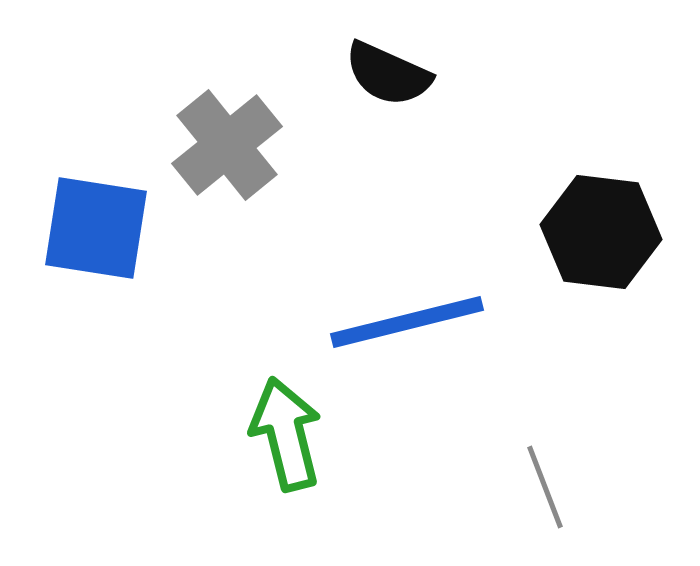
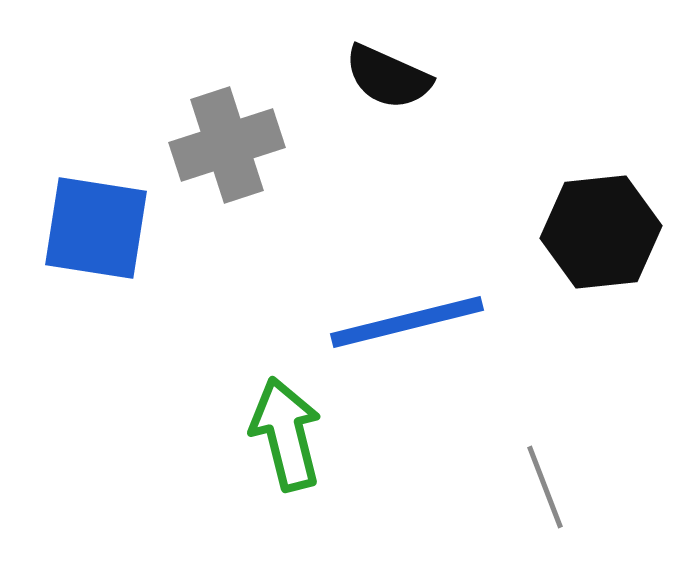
black semicircle: moved 3 px down
gray cross: rotated 21 degrees clockwise
black hexagon: rotated 13 degrees counterclockwise
